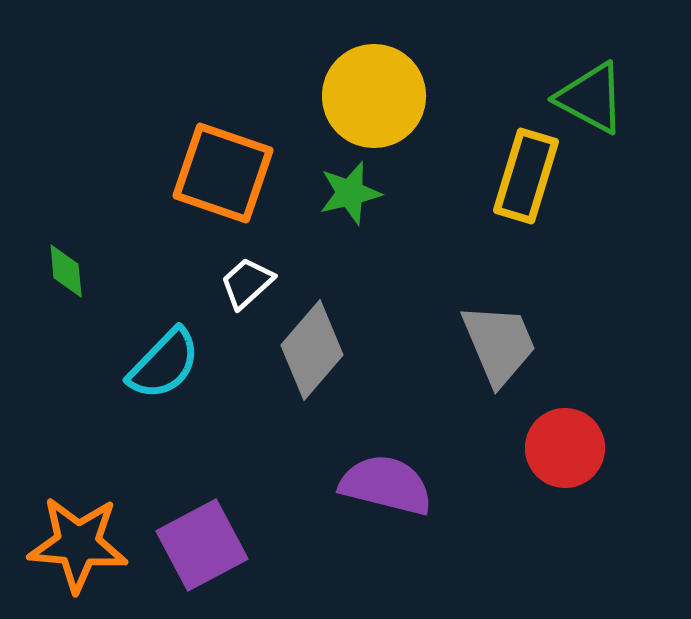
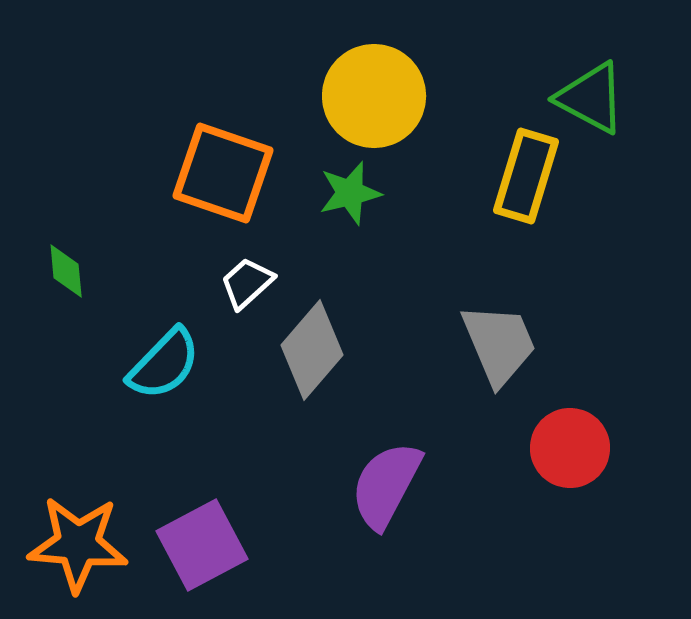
red circle: moved 5 px right
purple semicircle: rotated 76 degrees counterclockwise
